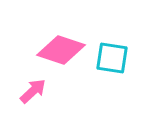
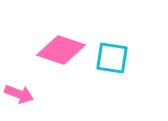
pink arrow: moved 14 px left, 3 px down; rotated 64 degrees clockwise
